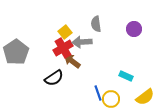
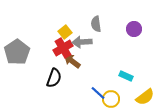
gray pentagon: moved 1 px right
black semicircle: rotated 36 degrees counterclockwise
blue line: rotated 28 degrees counterclockwise
